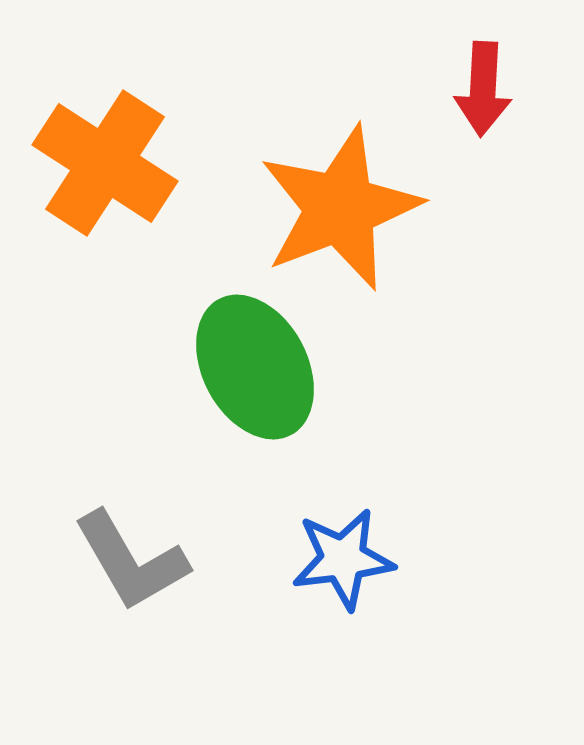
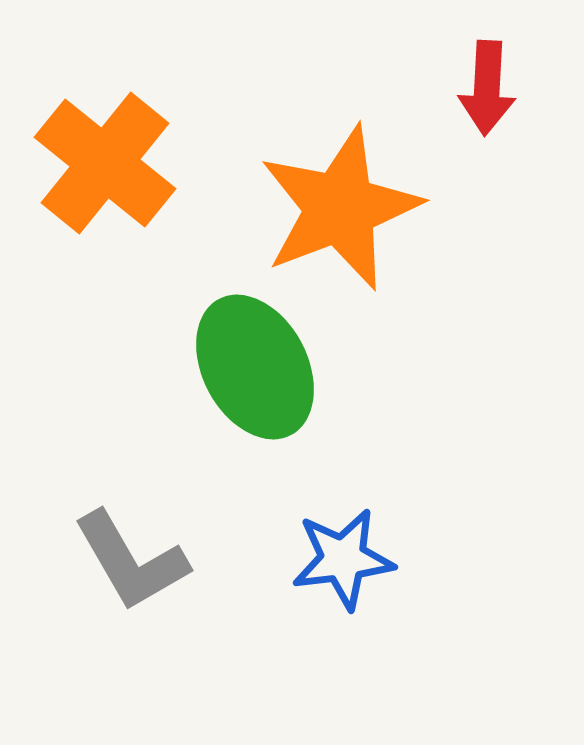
red arrow: moved 4 px right, 1 px up
orange cross: rotated 6 degrees clockwise
